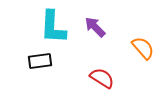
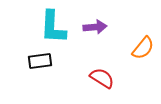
purple arrow: rotated 130 degrees clockwise
orange semicircle: rotated 80 degrees clockwise
